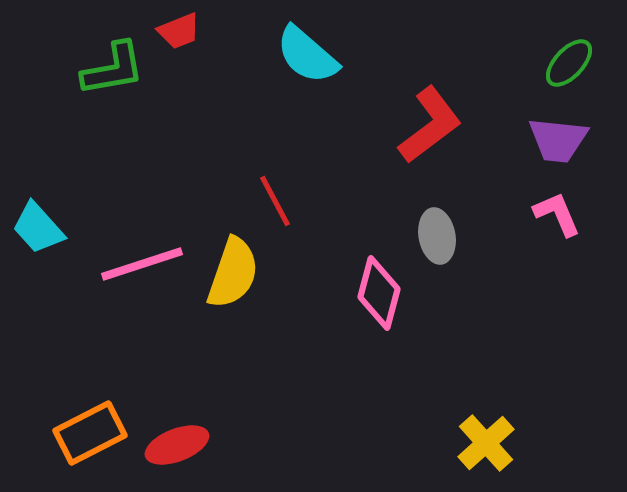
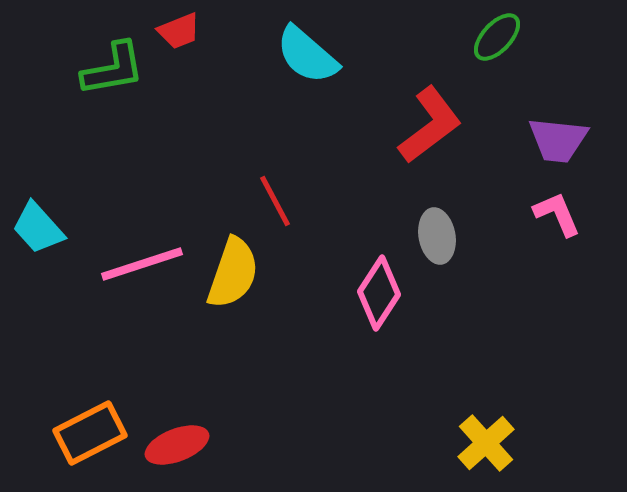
green ellipse: moved 72 px left, 26 px up
pink diamond: rotated 18 degrees clockwise
